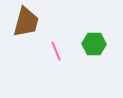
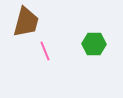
pink line: moved 11 px left
